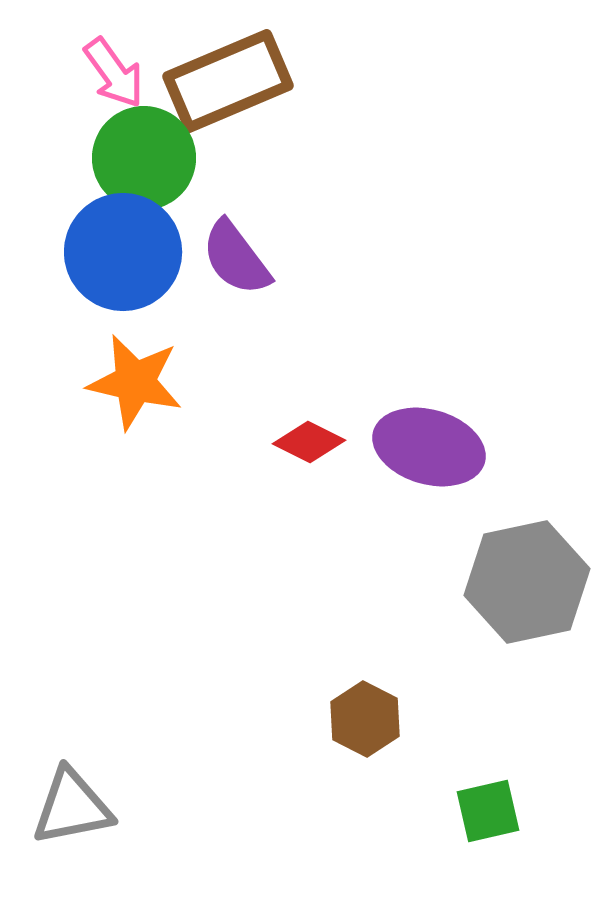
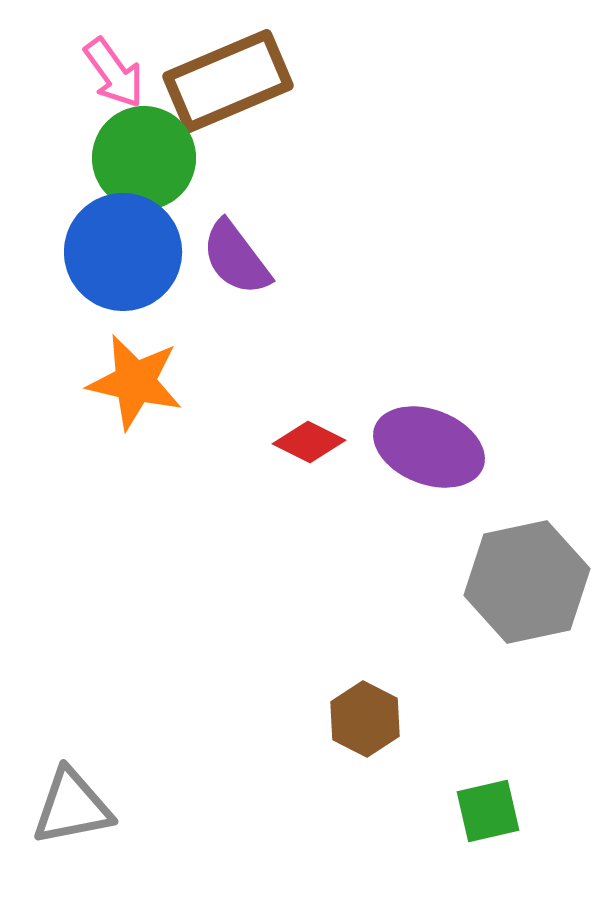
purple ellipse: rotated 5 degrees clockwise
